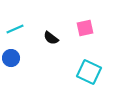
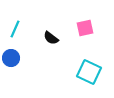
cyan line: rotated 42 degrees counterclockwise
